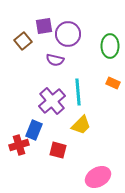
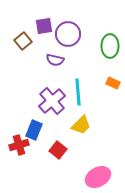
red square: rotated 24 degrees clockwise
